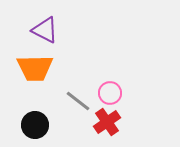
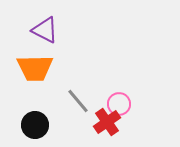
pink circle: moved 9 px right, 11 px down
gray line: rotated 12 degrees clockwise
